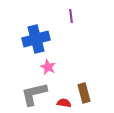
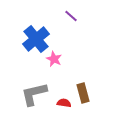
purple line: rotated 40 degrees counterclockwise
blue cross: rotated 24 degrees counterclockwise
pink star: moved 6 px right, 8 px up
brown rectangle: moved 1 px left
